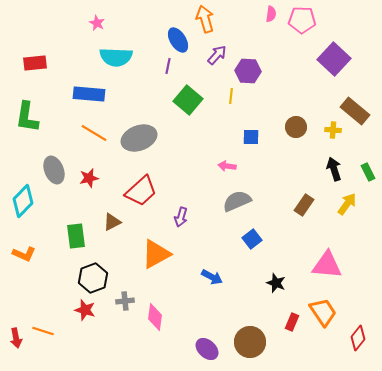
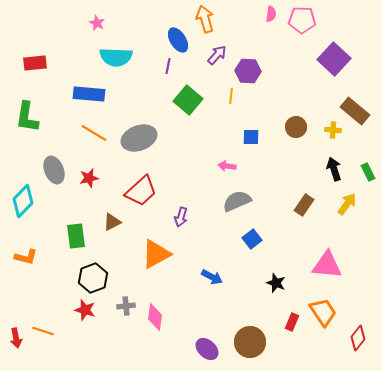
orange L-shape at (24, 254): moved 2 px right, 3 px down; rotated 10 degrees counterclockwise
gray cross at (125, 301): moved 1 px right, 5 px down
